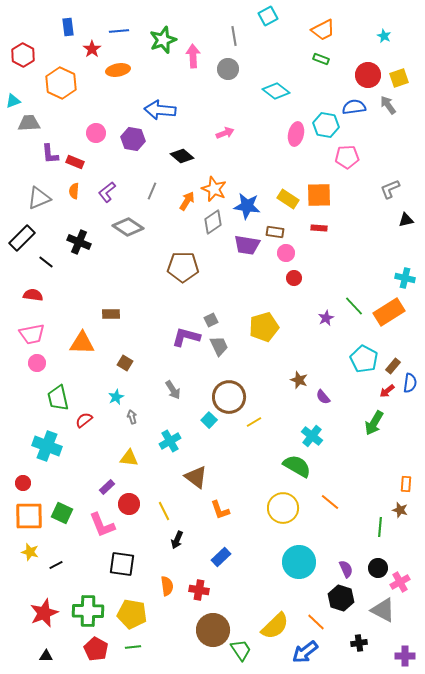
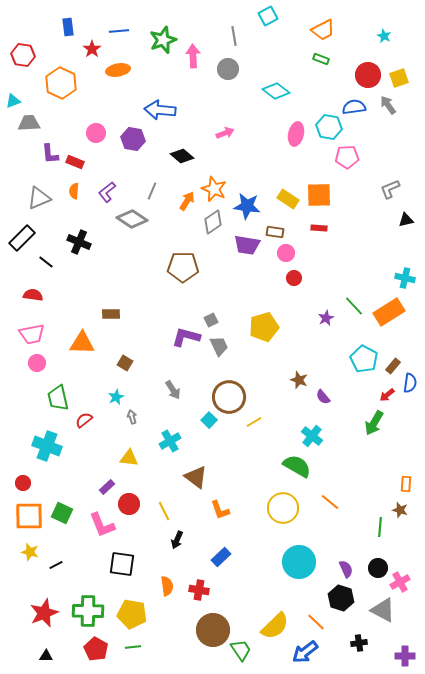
red hexagon at (23, 55): rotated 20 degrees counterclockwise
cyan hexagon at (326, 125): moved 3 px right, 2 px down
gray diamond at (128, 227): moved 4 px right, 8 px up
red arrow at (387, 391): moved 4 px down
